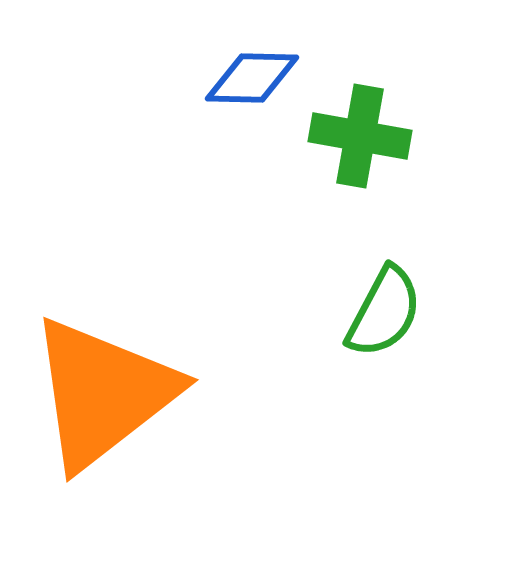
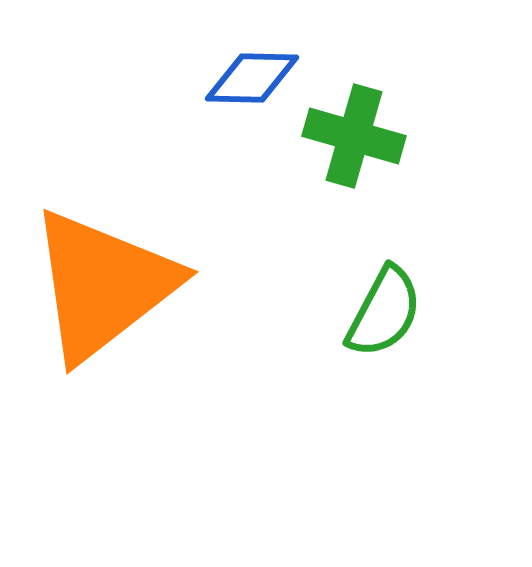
green cross: moved 6 px left; rotated 6 degrees clockwise
orange triangle: moved 108 px up
